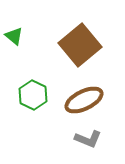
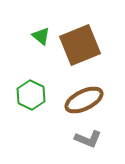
green triangle: moved 27 px right
brown square: rotated 18 degrees clockwise
green hexagon: moved 2 px left
